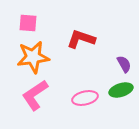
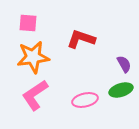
pink ellipse: moved 2 px down
